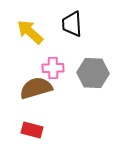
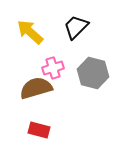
black trapezoid: moved 4 px right, 3 px down; rotated 48 degrees clockwise
pink cross: rotated 15 degrees counterclockwise
gray hexagon: rotated 12 degrees clockwise
red rectangle: moved 7 px right
